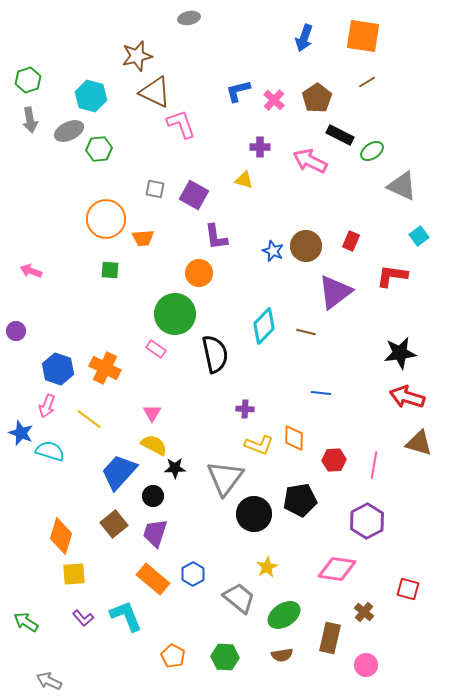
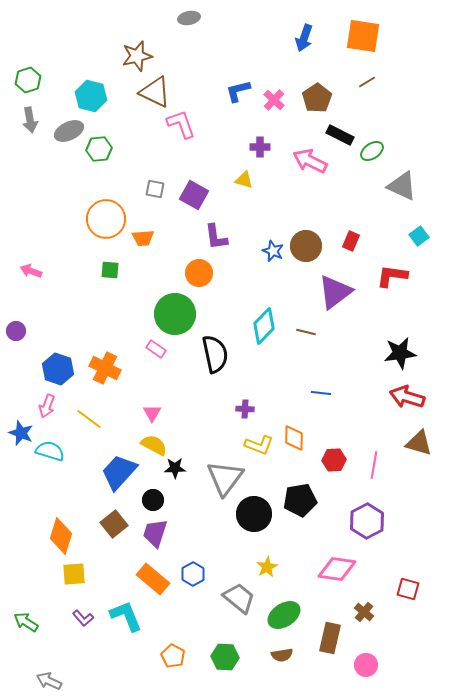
black circle at (153, 496): moved 4 px down
